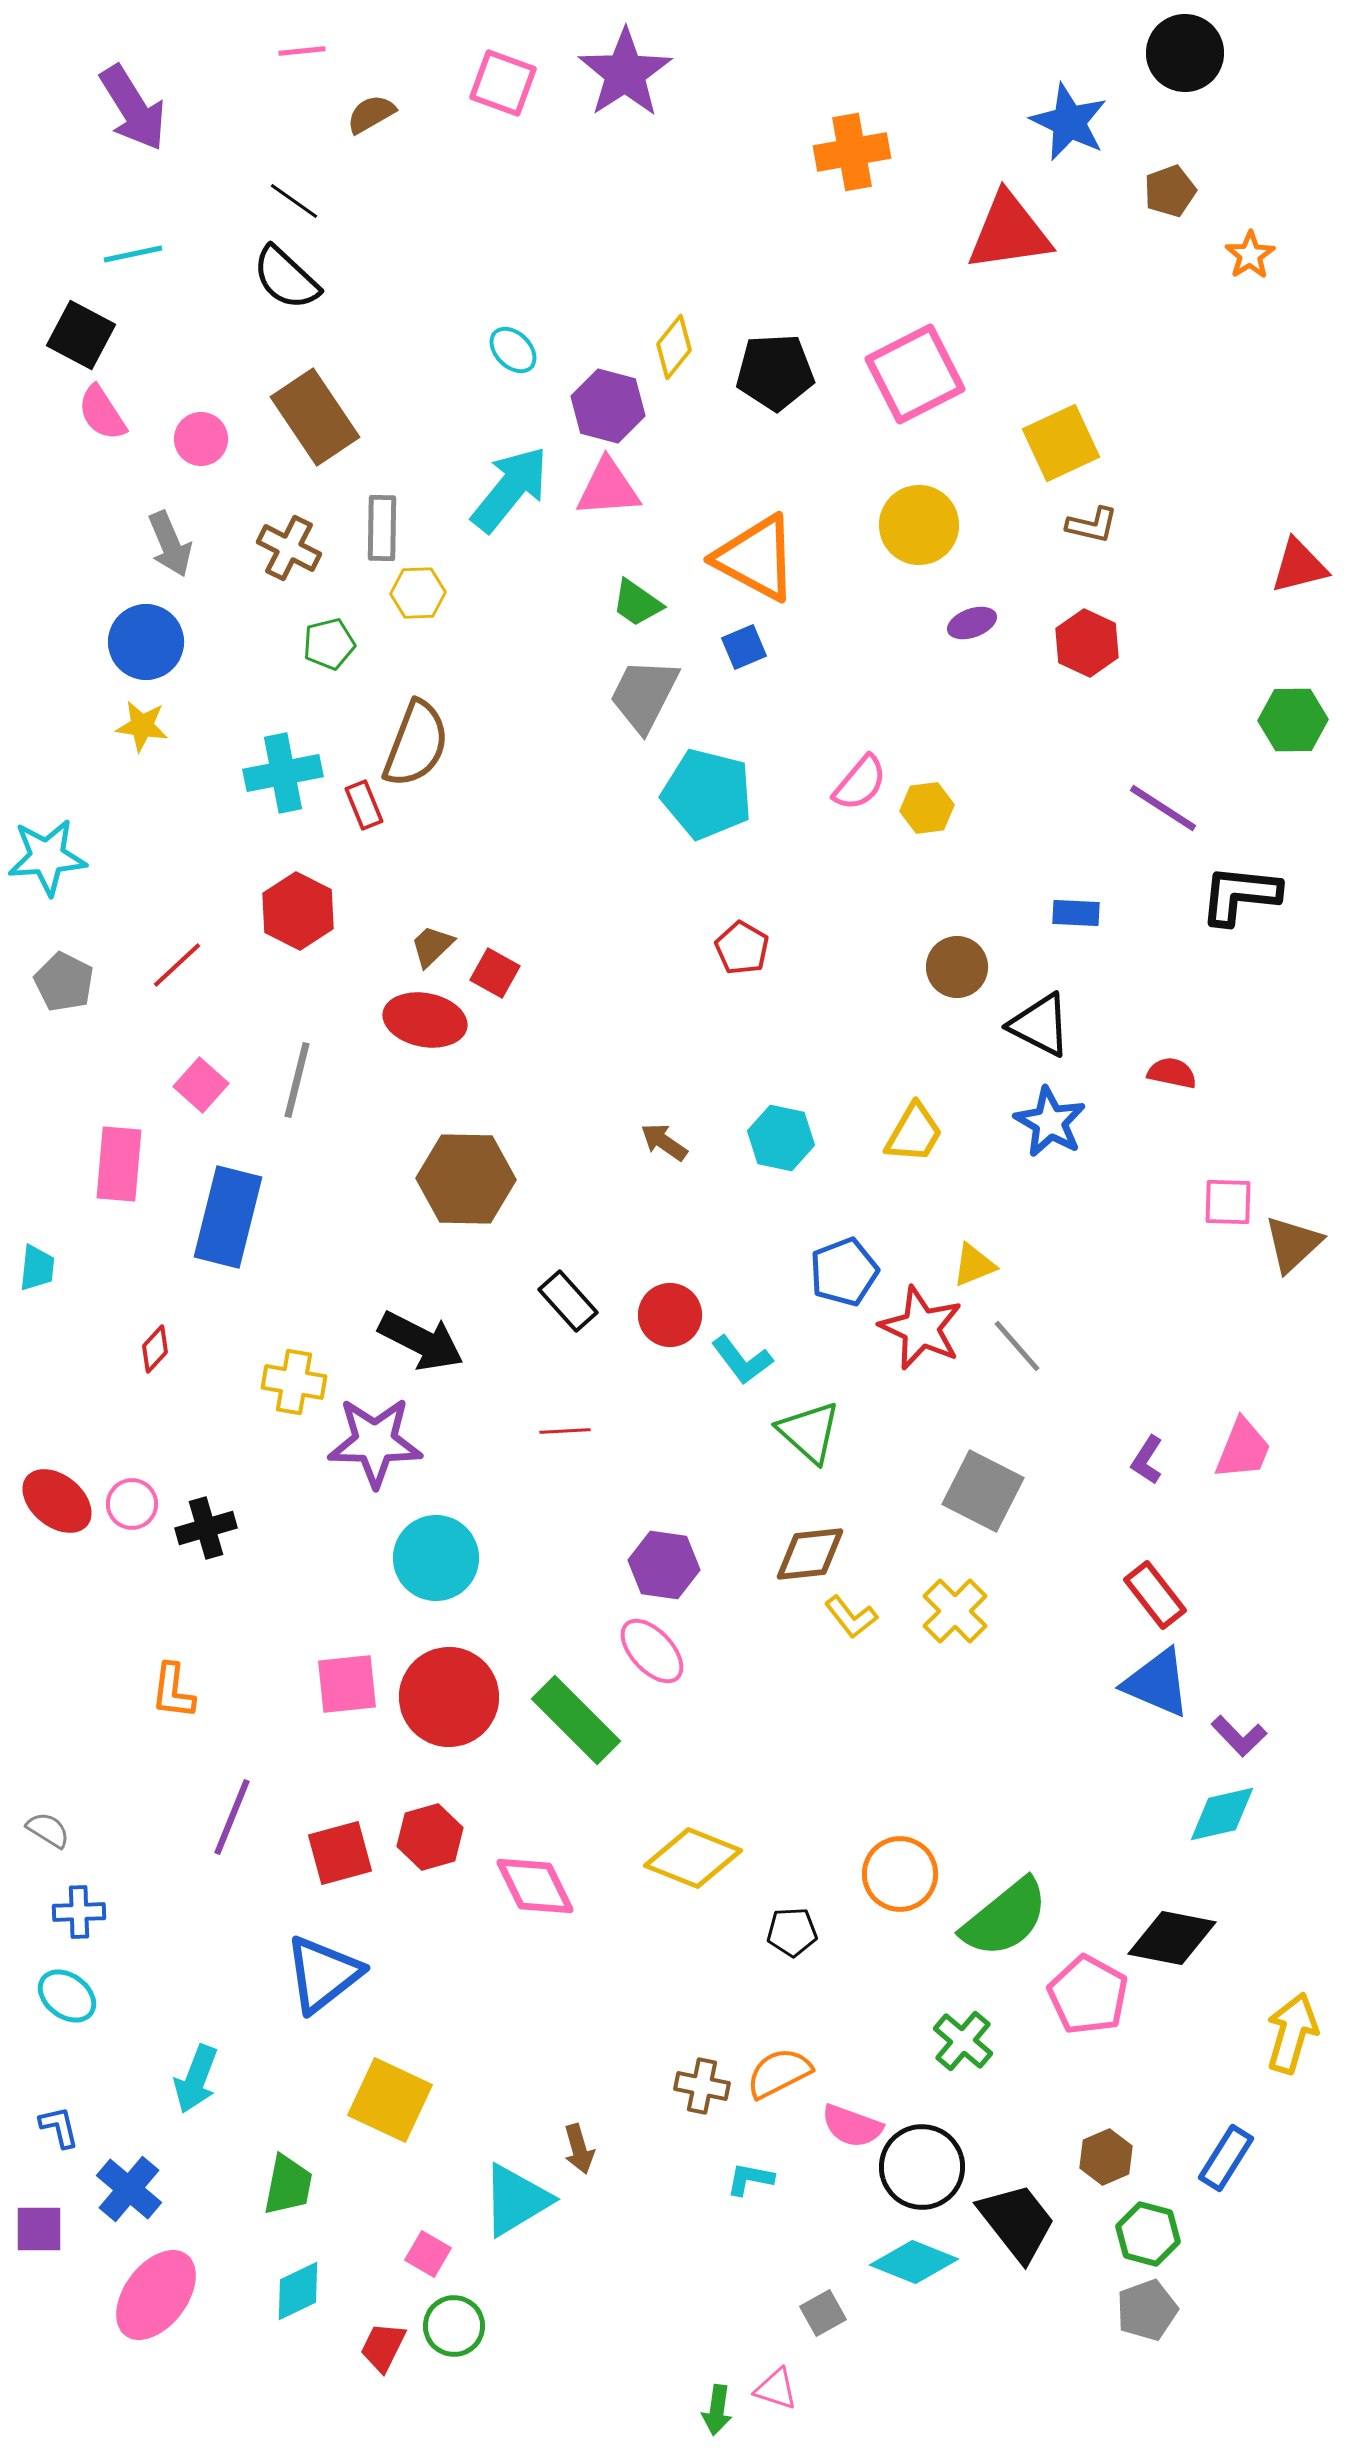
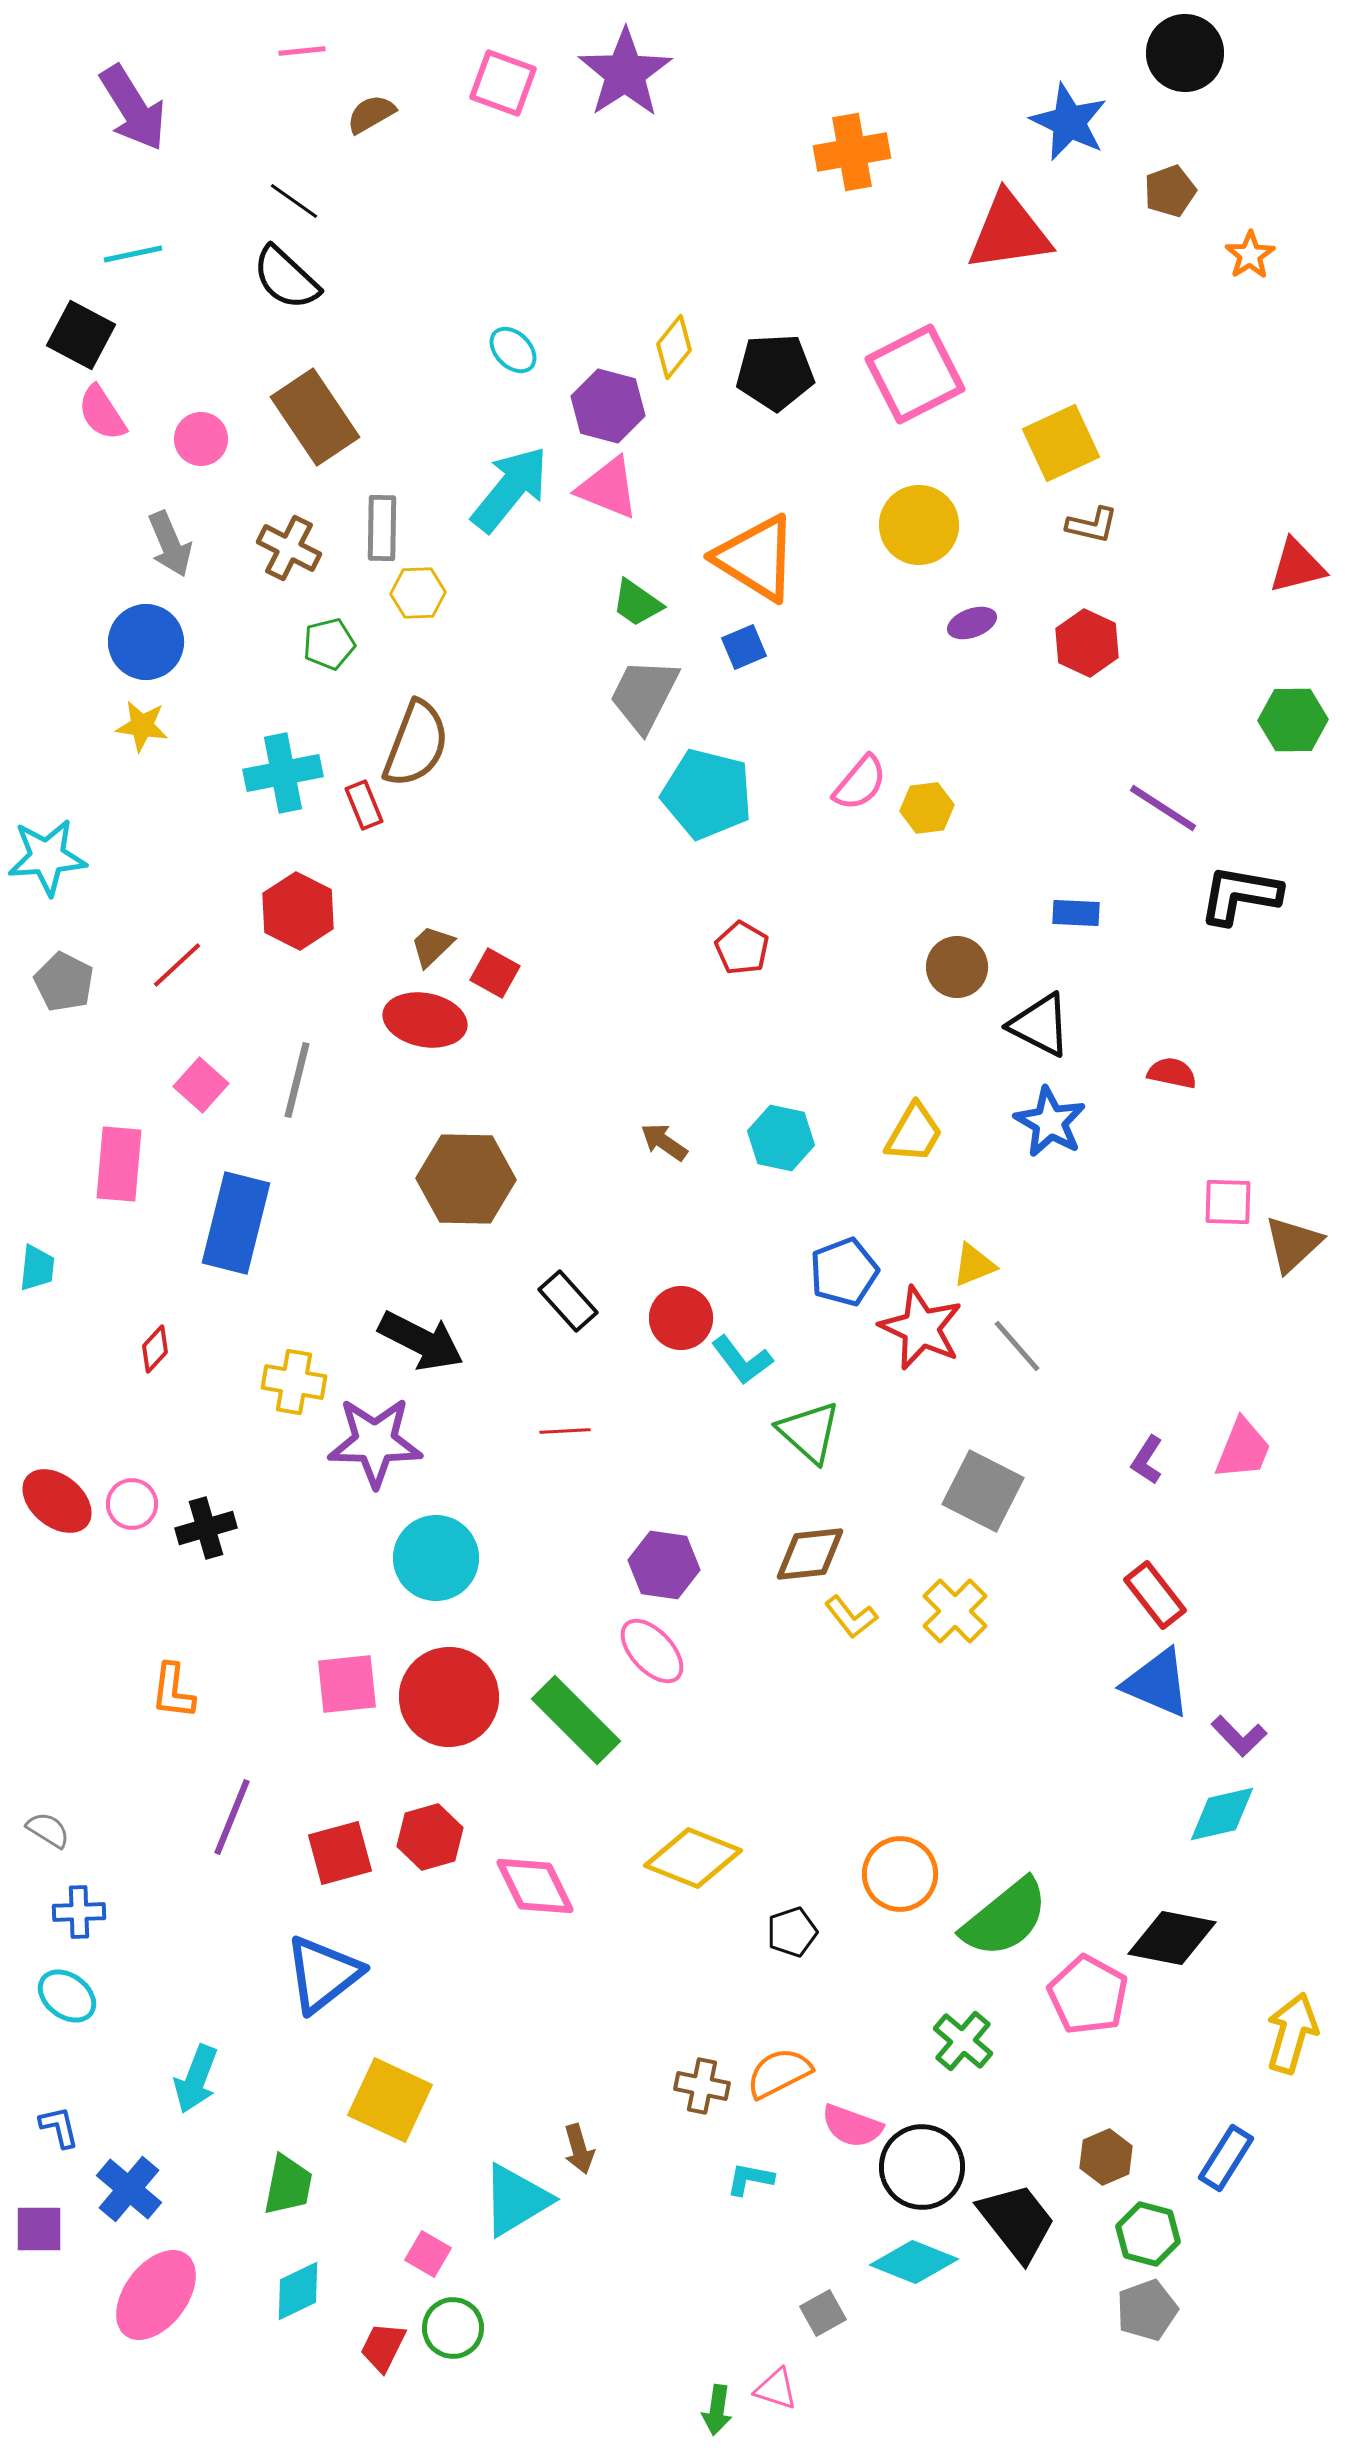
pink triangle at (608, 488): rotated 26 degrees clockwise
orange triangle at (756, 558): rotated 4 degrees clockwise
red triangle at (1299, 566): moved 2 px left
black L-shape at (1240, 895): rotated 4 degrees clockwise
blue rectangle at (228, 1217): moved 8 px right, 6 px down
red circle at (670, 1315): moved 11 px right, 3 px down
black pentagon at (792, 1932): rotated 15 degrees counterclockwise
green circle at (454, 2326): moved 1 px left, 2 px down
